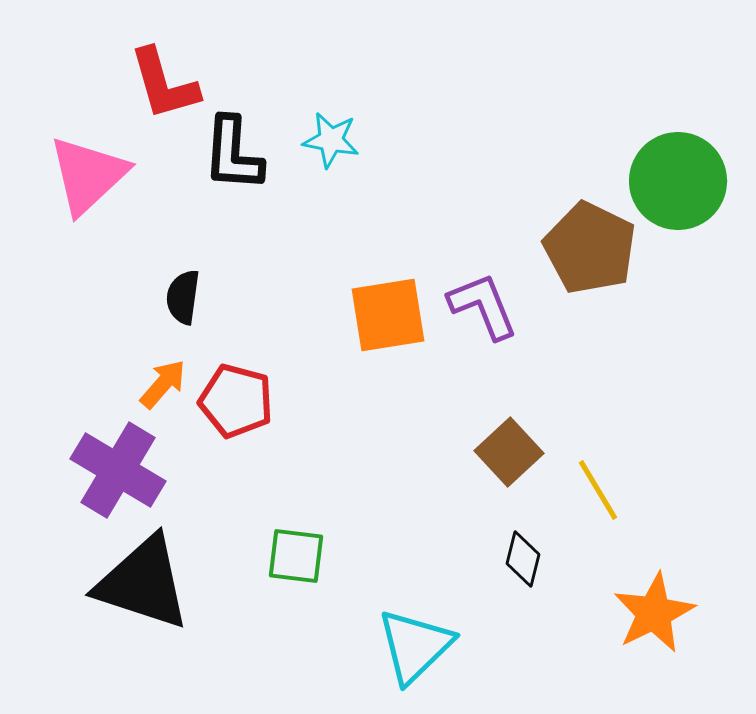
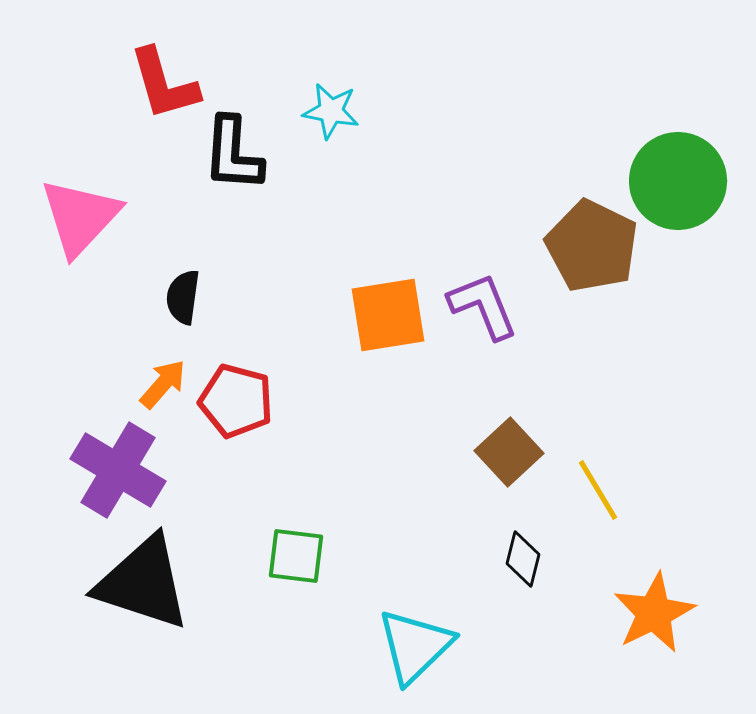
cyan star: moved 29 px up
pink triangle: moved 8 px left, 42 px down; rotated 4 degrees counterclockwise
brown pentagon: moved 2 px right, 2 px up
